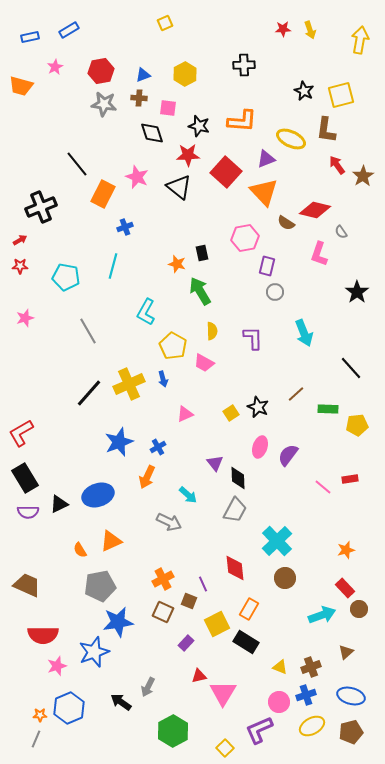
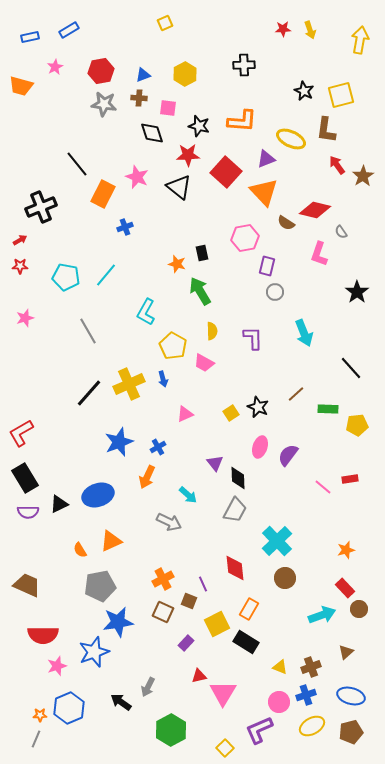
cyan line at (113, 266): moved 7 px left, 9 px down; rotated 25 degrees clockwise
green hexagon at (173, 731): moved 2 px left, 1 px up
